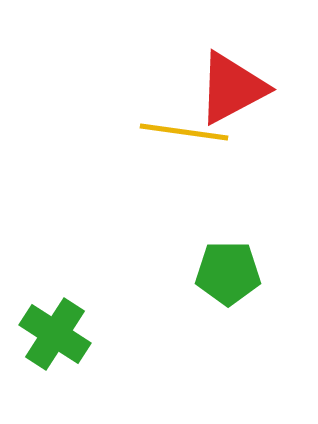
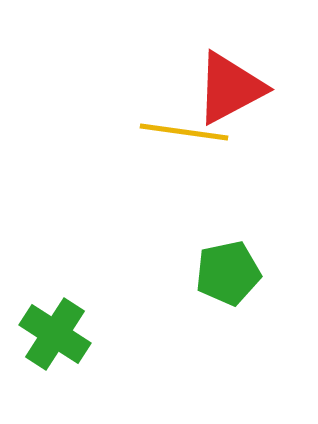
red triangle: moved 2 px left
green pentagon: rotated 12 degrees counterclockwise
